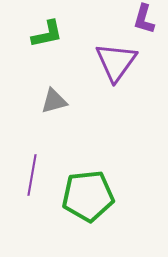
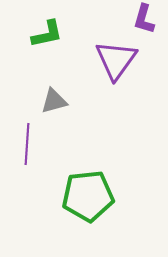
purple triangle: moved 2 px up
purple line: moved 5 px left, 31 px up; rotated 6 degrees counterclockwise
